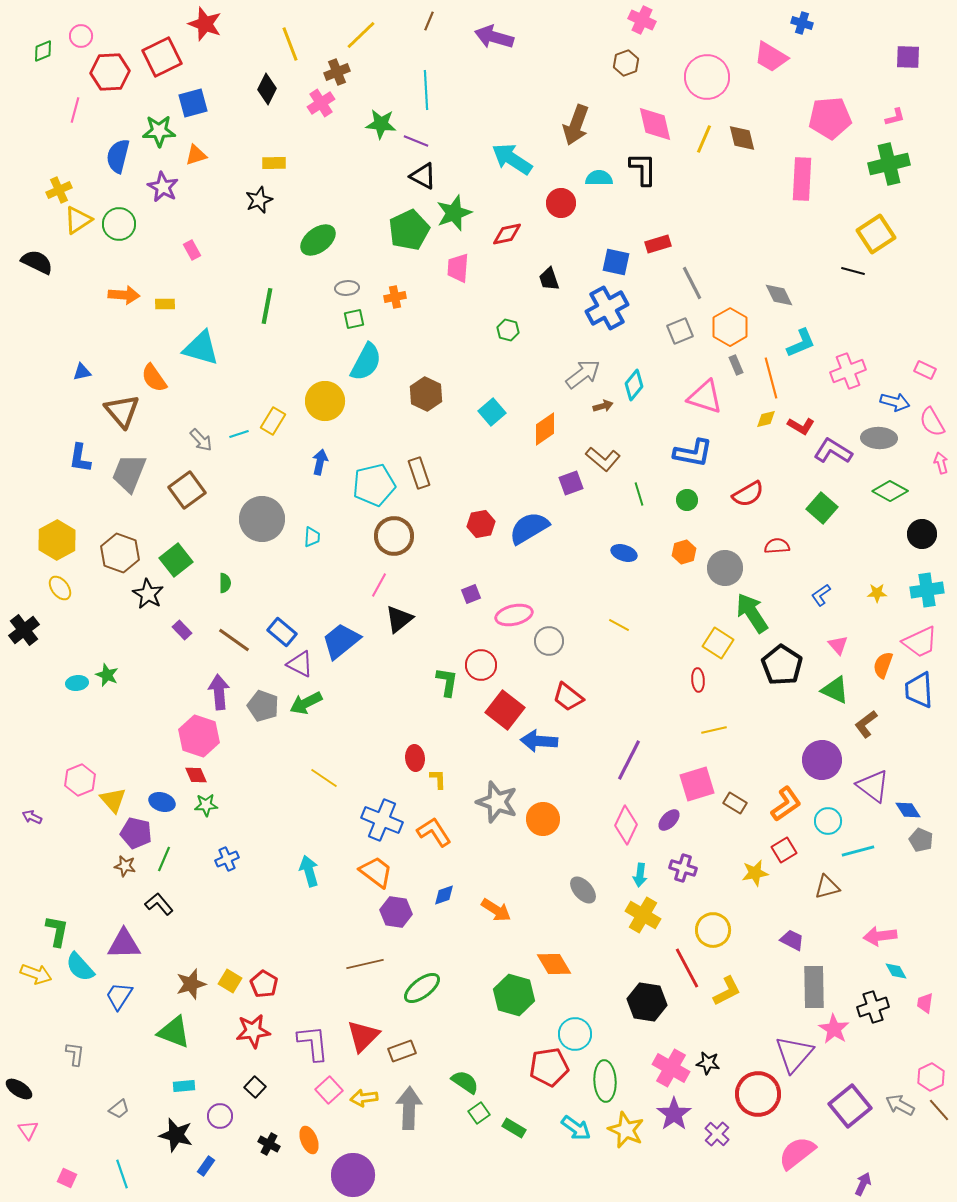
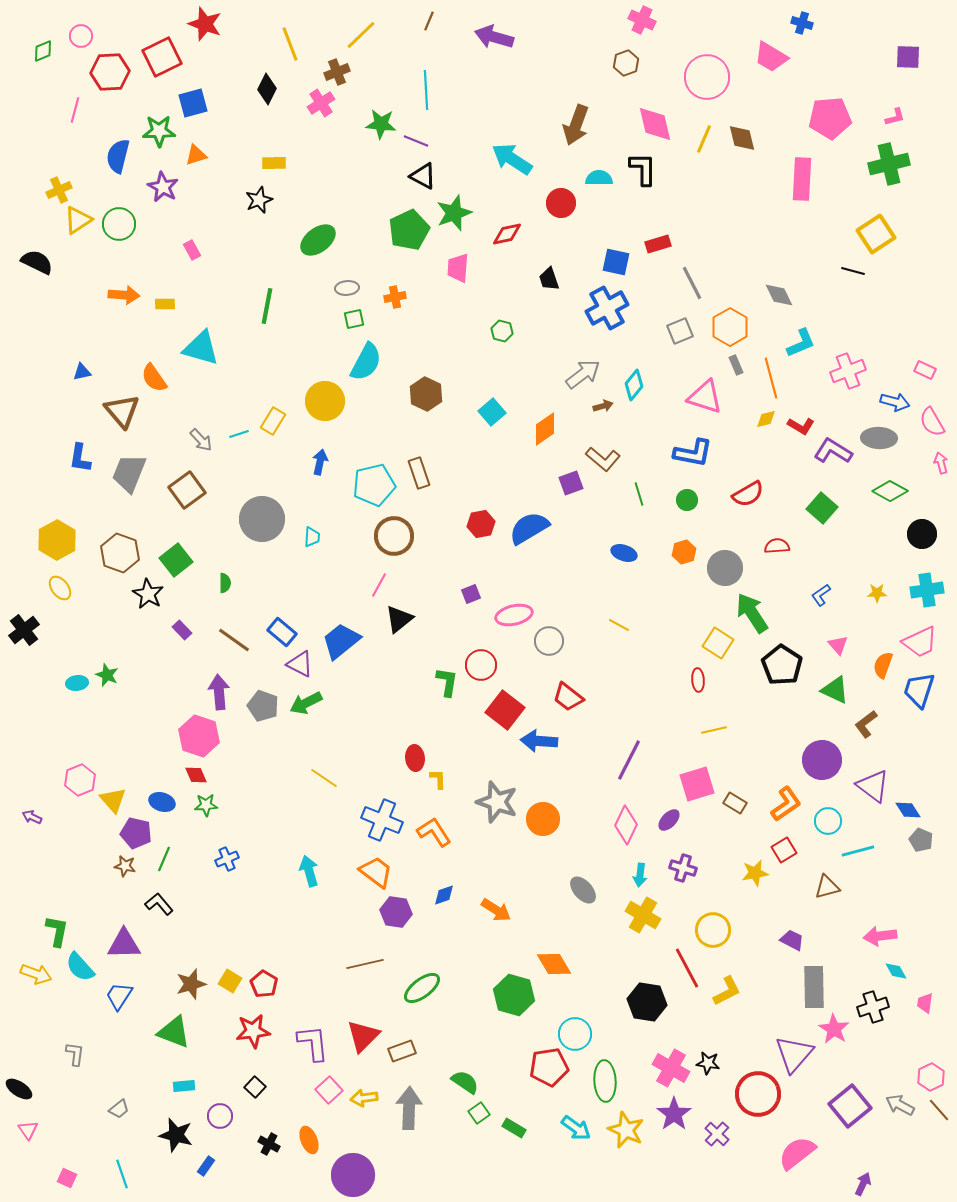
green hexagon at (508, 330): moved 6 px left, 1 px down
blue trapezoid at (919, 690): rotated 21 degrees clockwise
